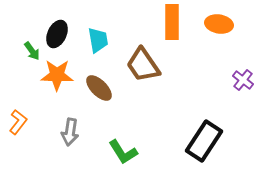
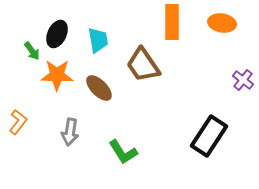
orange ellipse: moved 3 px right, 1 px up
black rectangle: moved 5 px right, 5 px up
